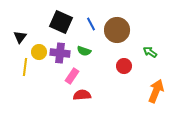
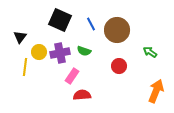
black square: moved 1 px left, 2 px up
purple cross: rotated 18 degrees counterclockwise
red circle: moved 5 px left
